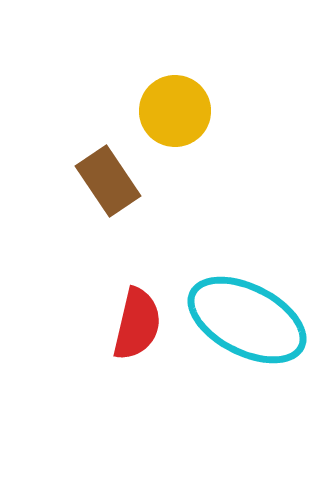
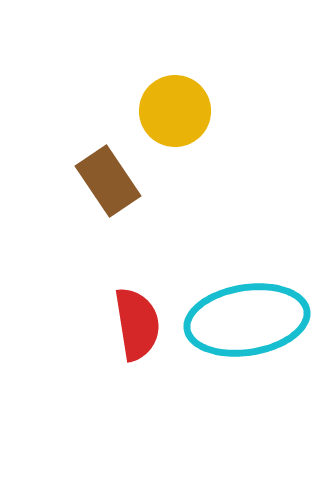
cyan ellipse: rotated 36 degrees counterclockwise
red semicircle: rotated 22 degrees counterclockwise
